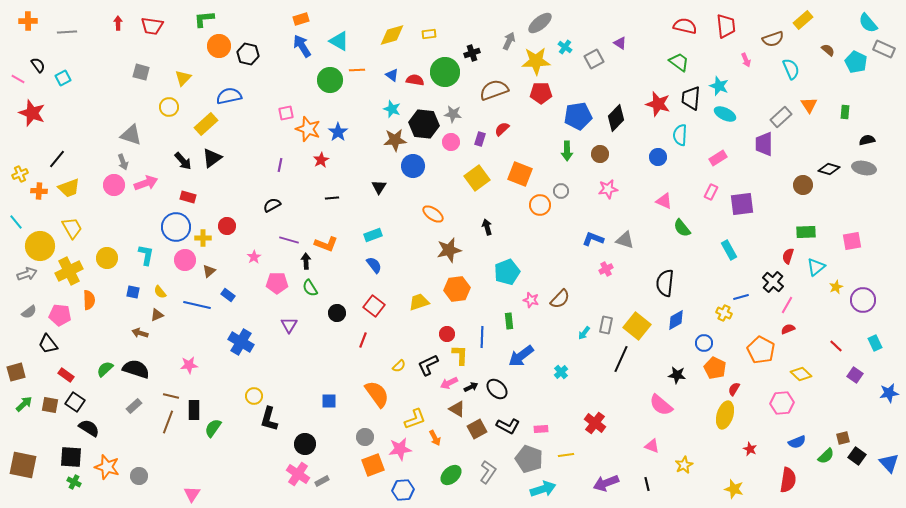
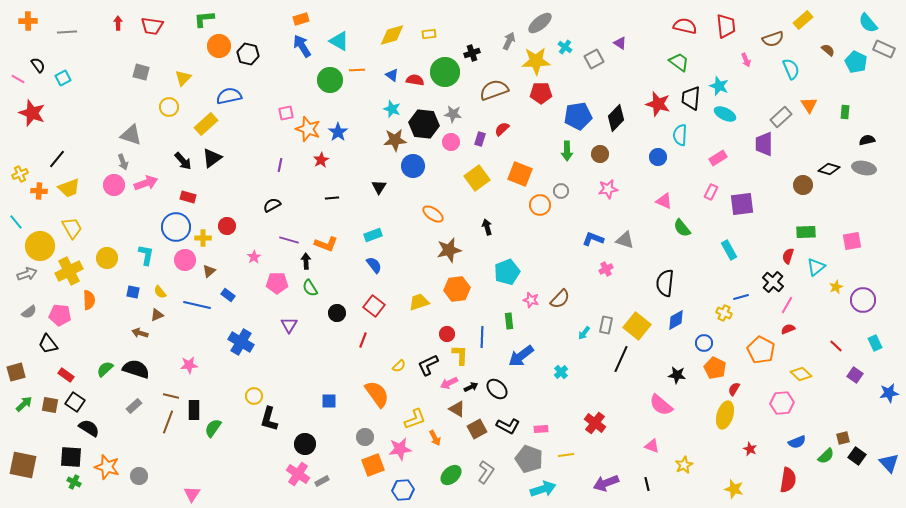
gray L-shape at (488, 472): moved 2 px left
